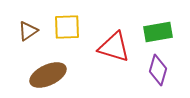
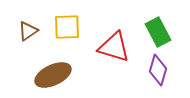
green rectangle: rotated 72 degrees clockwise
brown ellipse: moved 5 px right
